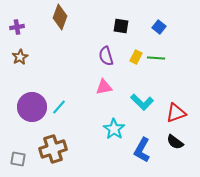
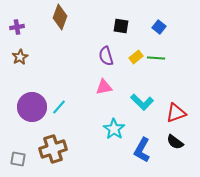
yellow rectangle: rotated 24 degrees clockwise
